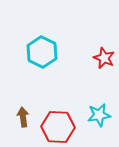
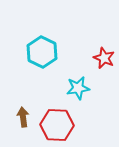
cyan star: moved 21 px left, 27 px up
red hexagon: moved 1 px left, 2 px up
